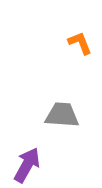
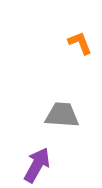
purple arrow: moved 10 px right
